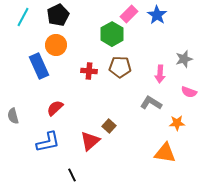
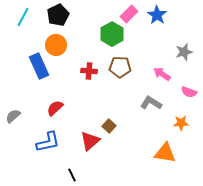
gray star: moved 7 px up
pink arrow: moved 2 px right; rotated 120 degrees clockwise
gray semicircle: rotated 63 degrees clockwise
orange star: moved 4 px right
